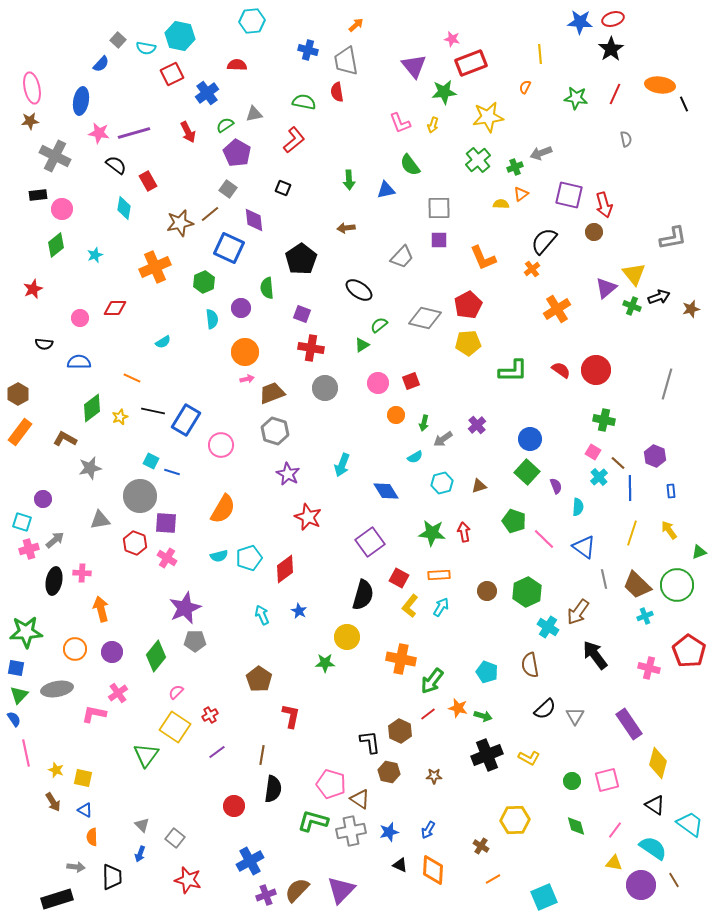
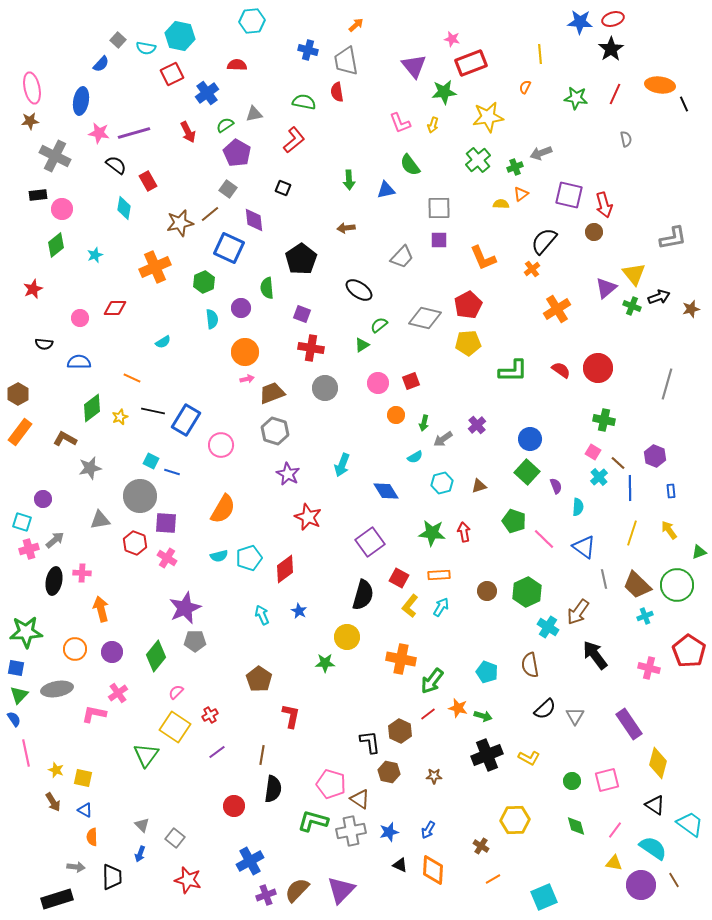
red circle at (596, 370): moved 2 px right, 2 px up
